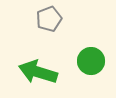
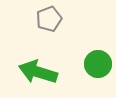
green circle: moved 7 px right, 3 px down
